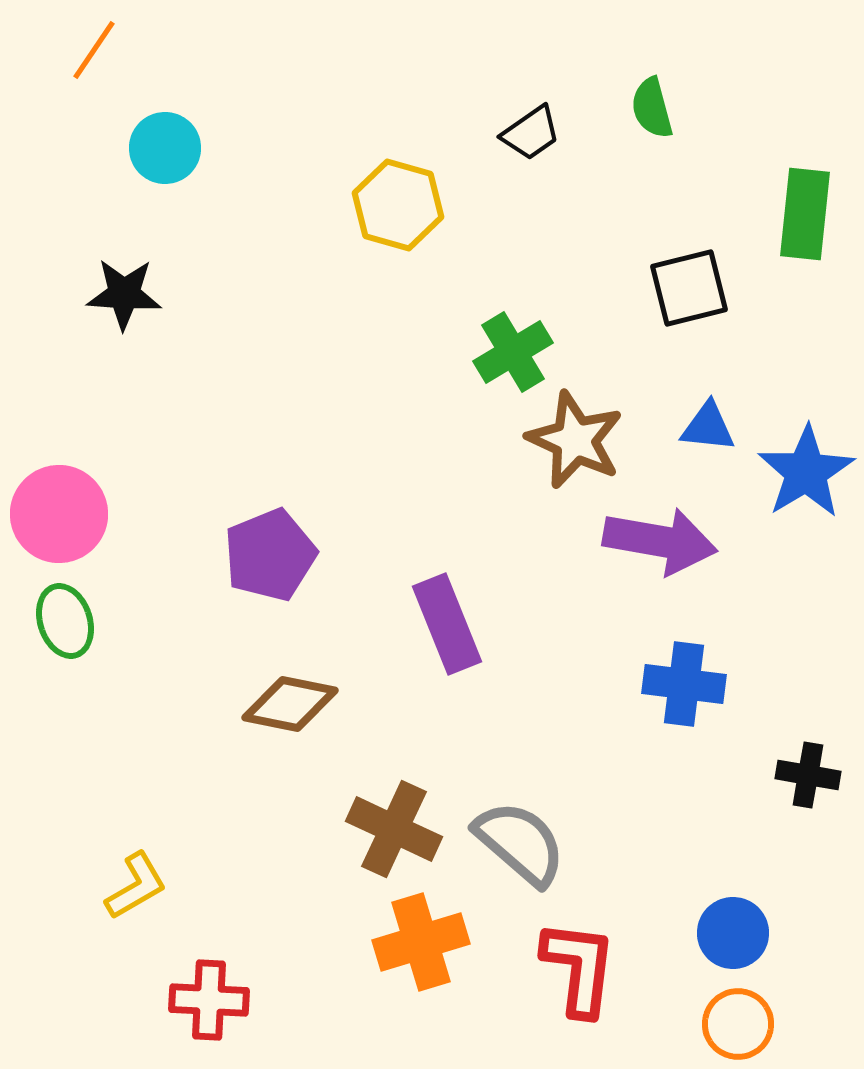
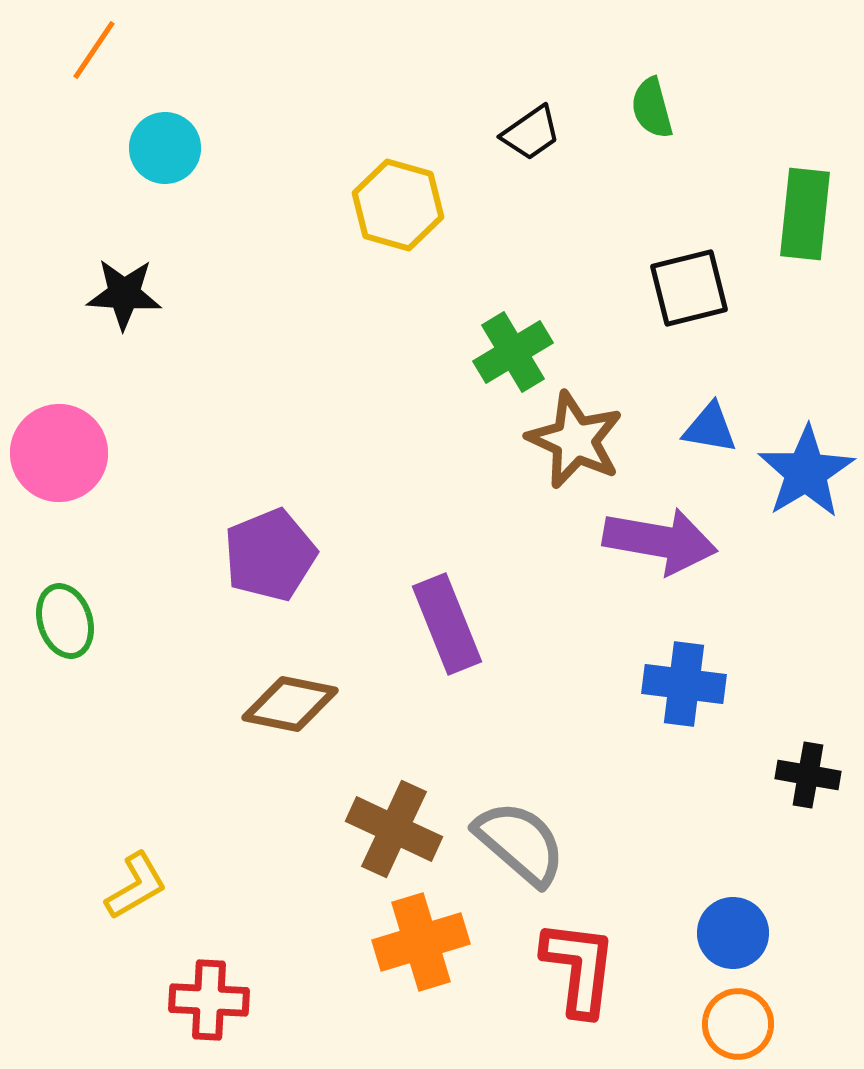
blue triangle: moved 2 px right, 1 px down; rotated 4 degrees clockwise
pink circle: moved 61 px up
